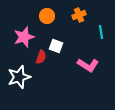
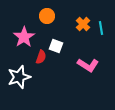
orange cross: moved 4 px right, 9 px down; rotated 24 degrees counterclockwise
cyan line: moved 4 px up
pink star: rotated 15 degrees counterclockwise
